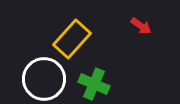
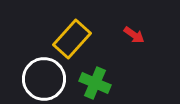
red arrow: moved 7 px left, 9 px down
green cross: moved 1 px right, 1 px up
